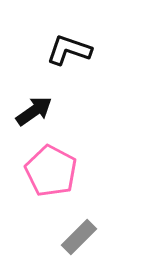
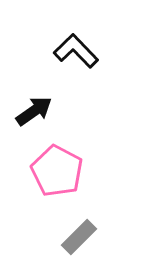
black L-shape: moved 7 px right, 1 px down; rotated 27 degrees clockwise
pink pentagon: moved 6 px right
